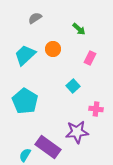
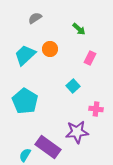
orange circle: moved 3 px left
